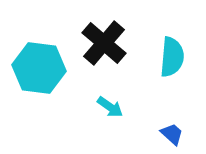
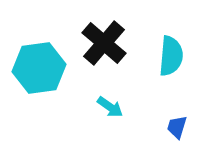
cyan semicircle: moved 1 px left, 1 px up
cyan hexagon: rotated 15 degrees counterclockwise
blue trapezoid: moved 5 px right, 7 px up; rotated 115 degrees counterclockwise
